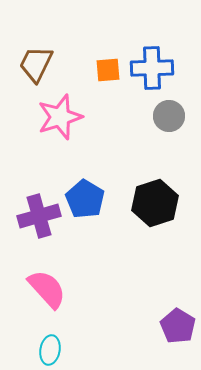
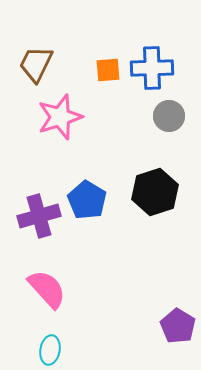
blue pentagon: moved 2 px right, 1 px down
black hexagon: moved 11 px up
